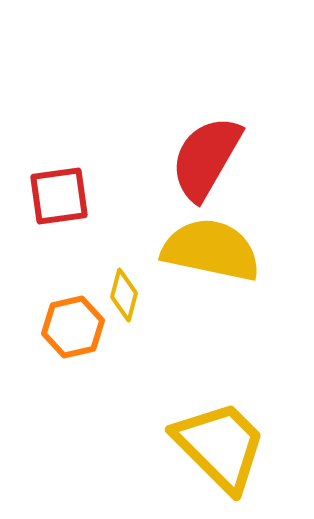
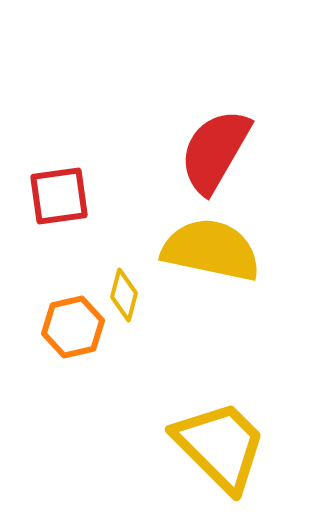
red semicircle: moved 9 px right, 7 px up
